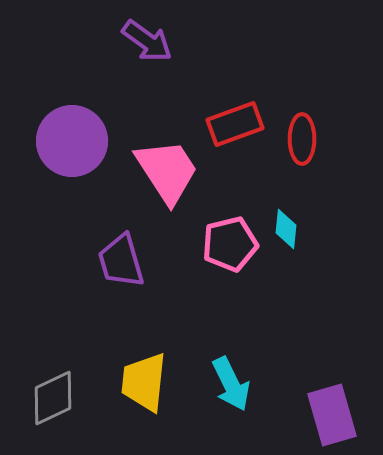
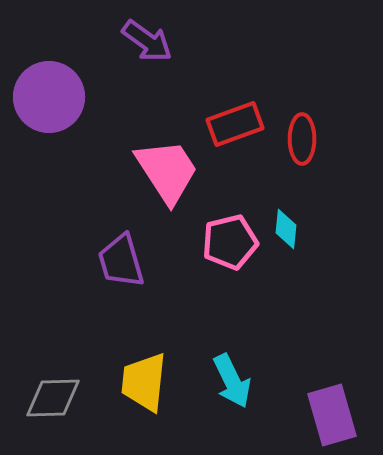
purple circle: moved 23 px left, 44 px up
pink pentagon: moved 2 px up
cyan arrow: moved 1 px right, 3 px up
gray diamond: rotated 24 degrees clockwise
